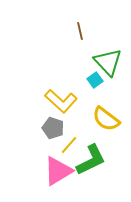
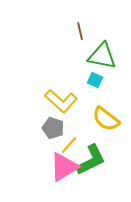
green triangle: moved 6 px left, 6 px up; rotated 36 degrees counterclockwise
cyan square: rotated 28 degrees counterclockwise
pink triangle: moved 6 px right, 4 px up
